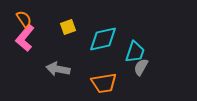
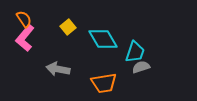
yellow square: rotated 21 degrees counterclockwise
cyan diamond: rotated 72 degrees clockwise
gray semicircle: rotated 42 degrees clockwise
